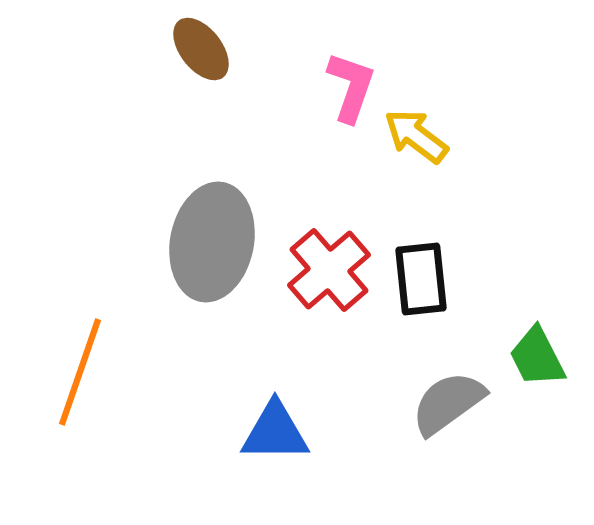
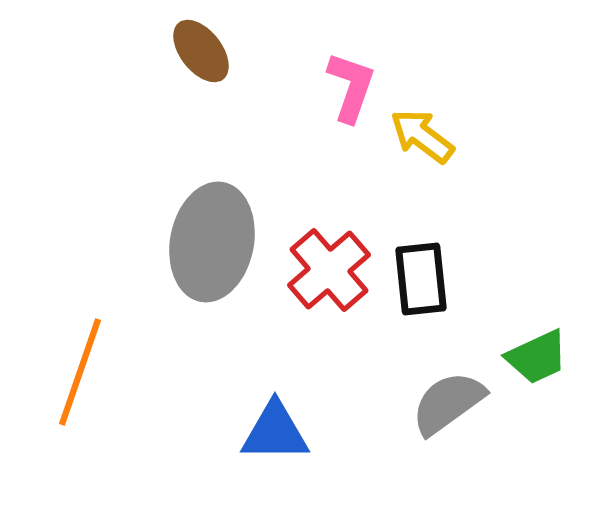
brown ellipse: moved 2 px down
yellow arrow: moved 6 px right
green trapezoid: rotated 88 degrees counterclockwise
